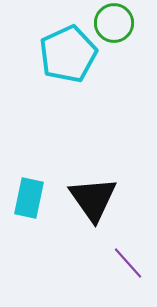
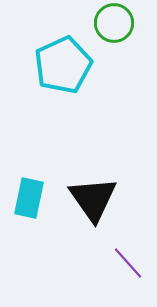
cyan pentagon: moved 5 px left, 11 px down
